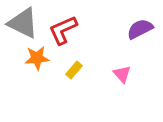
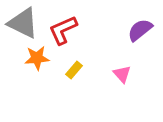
purple semicircle: moved 1 px down; rotated 12 degrees counterclockwise
